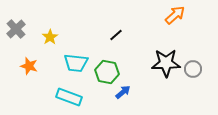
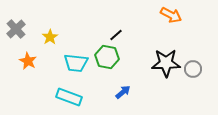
orange arrow: moved 4 px left; rotated 70 degrees clockwise
orange star: moved 1 px left, 5 px up; rotated 12 degrees clockwise
green hexagon: moved 15 px up
